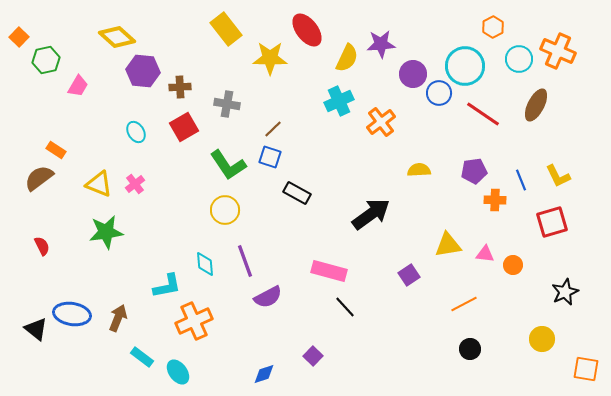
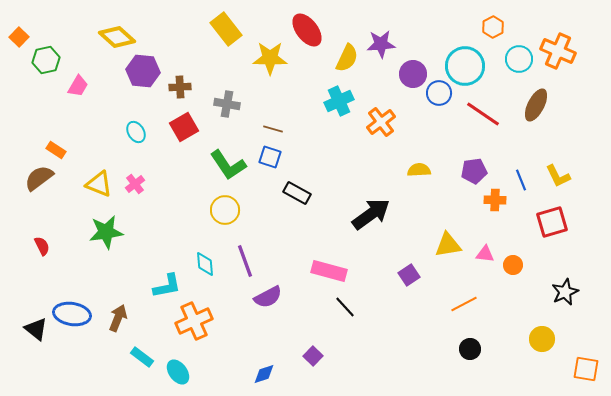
brown line at (273, 129): rotated 60 degrees clockwise
